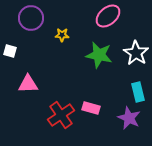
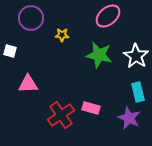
white star: moved 3 px down
